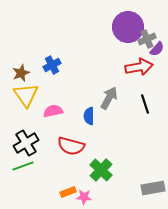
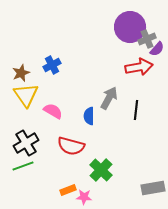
purple circle: moved 2 px right
black line: moved 9 px left, 6 px down; rotated 24 degrees clockwise
pink semicircle: rotated 42 degrees clockwise
orange rectangle: moved 2 px up
